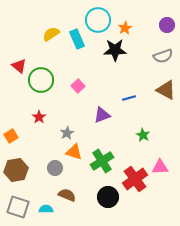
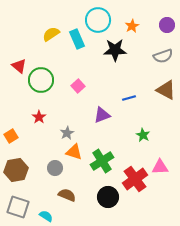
orange star: moved 7 px right, 2 px up
cyan semicircle: moved 7 px down; rotated 32 degrees clockwise
